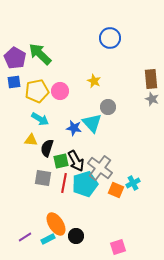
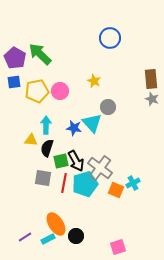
cyan arrow: moved 6 px right, 6 px down; rotated 120 degrees counterclockwise
